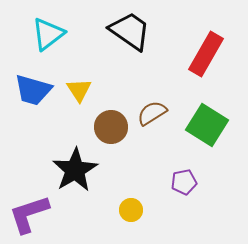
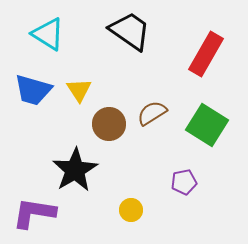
cyan triangle: rotated 51 degrees counterclockwise
brown circle: moved 2 px left, 3 px up
purple L-shape: moved 5 px right, 1 px up; rotated 27 degrees clockwise
